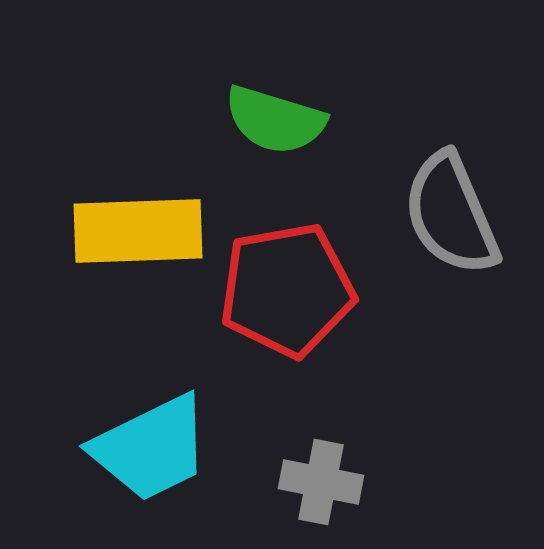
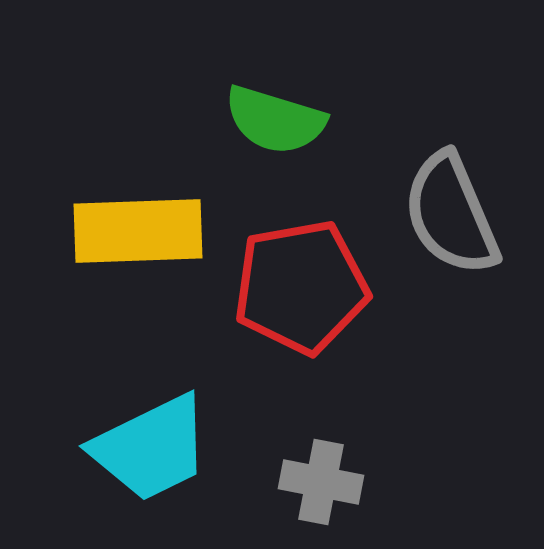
red pentagon: moved 14 px right, 3 px up
